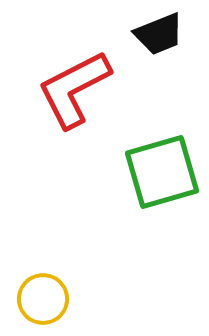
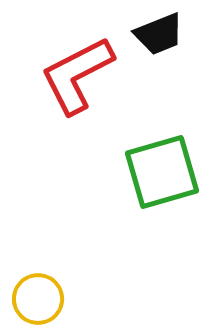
red L-shape: moved 3 px right, 14 px up
yellow circle: moved 5 px left
